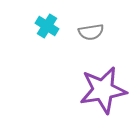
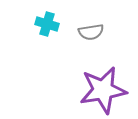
cyan cross: moved 2 px up; rotated 15 degrees counterclockwise
